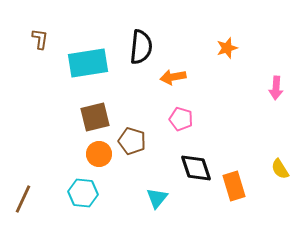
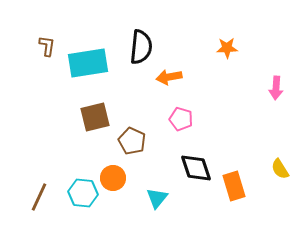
brown L-shape: moved 7 px right, 7 px down
orange star: rotated 15 degrees clockwise
orange arrow: moved 4 px left
brown pentagon: rotated 8 degrees clockwise
orange circle: moved 14 px right, 24 px down
brown line: moved 16 px right, 2 px up
